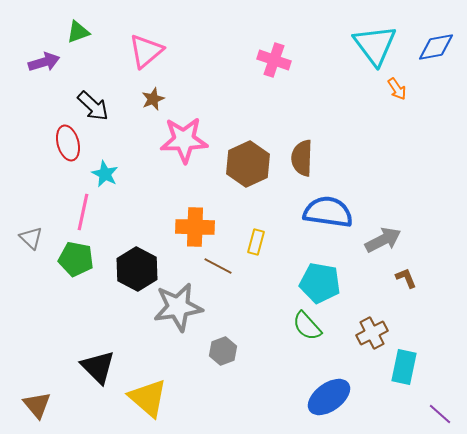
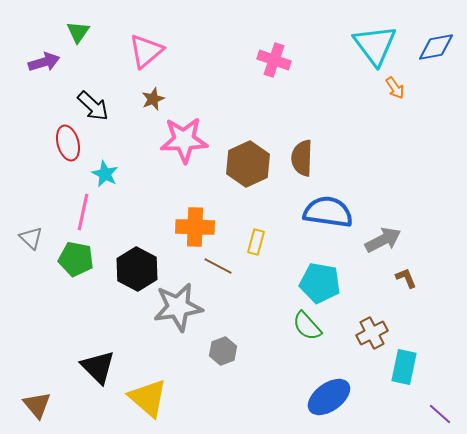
green triangle: rotated 35 degrees counterclockwise
orange arrow: moved 2 px left, 1 px up
